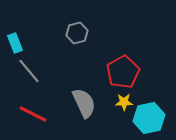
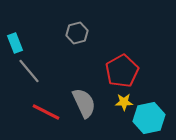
red pentagon: moved 1 px left, 1 px up
red line: moved 13 px right, 2 px up
